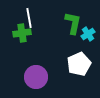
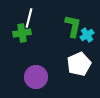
white line: rotated 24 degrees clockwise
green L-shape: moved 3 px down
cyan cross: moved 1 px left, 1 px down
